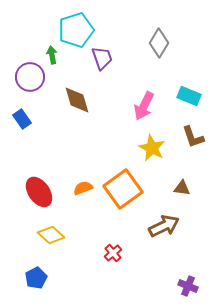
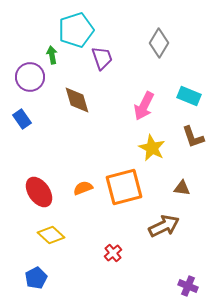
orange square: moved 1 px right, 2 px up; rotated 21 degrees clockwise
